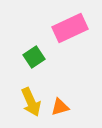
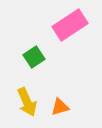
pink rectangle: moved 3 px up; rotated 8 degrees counterclockwise
yellow arrow: moved 4 px left
